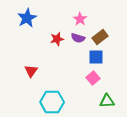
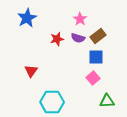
brown rectangle: moved 2 px left, 1 px up
